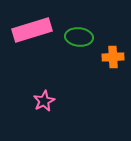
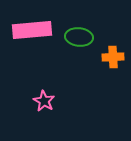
pink rectangle: rotated 12 degrees clockwise
pink star: rotated 15 degrees counterclockwise
